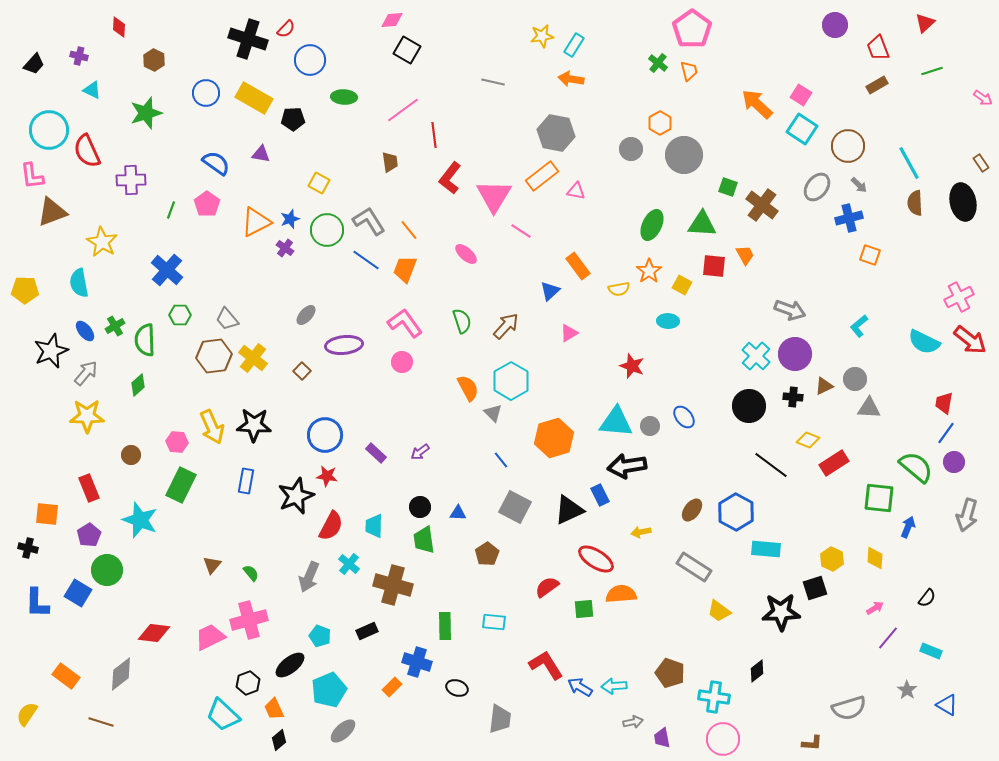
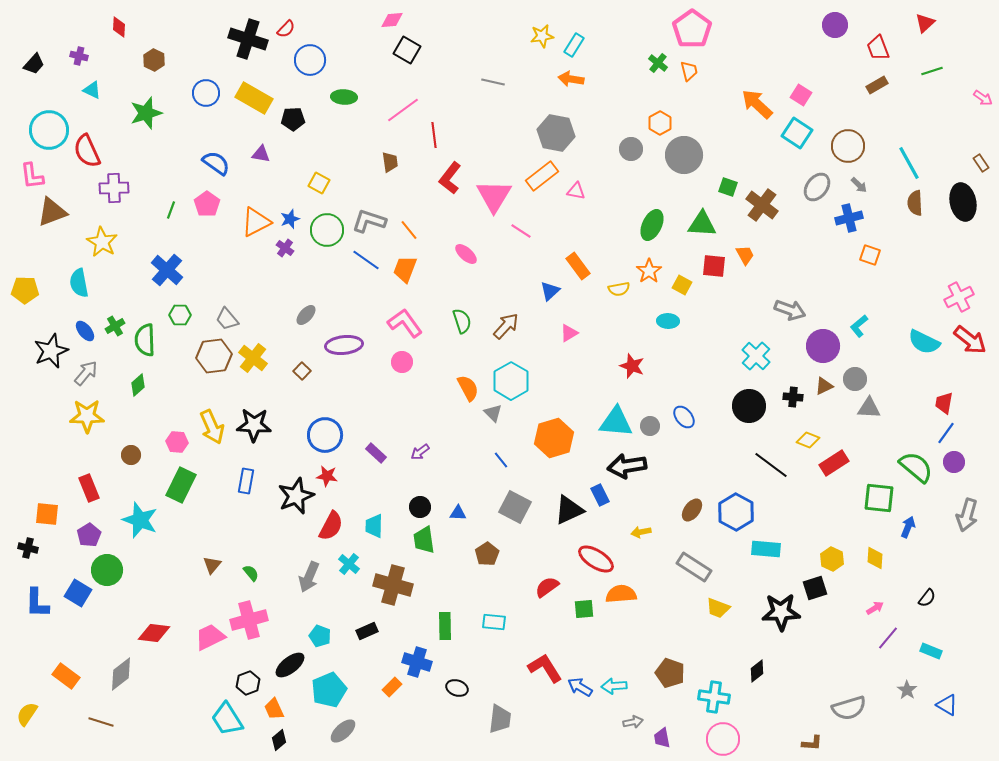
cyan square at (802, 129): moved 5 px left, 4 px down
purple cross at (131, 180): moved 17 px left, 8 px down
gray L-shape at (369, 221): rotated 40 degrees counterclockwise
purple circle at (795, 354): moved 28 px right, 8 px up
yellow trapezoid at (719, 611): moved 1 px left, 3 px up; rotated 15 degrees counterclockwise
red L-shape at (546, 665): moved 1 px left, 3 px down
cyan trapezoid at (223, 715): moved 4 px right, 4 px down; rotated 15 degrees clockwise
